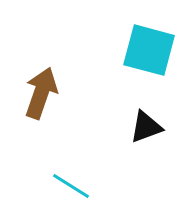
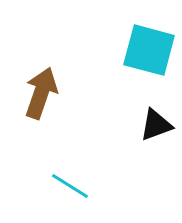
black triangle: moved 10 px right, 2 px up
cyan line: moved 1 px left
